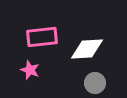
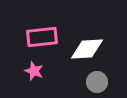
pink star: moved 4 px right, 1 px down
gray circle: moved 2 px right, 1 px up
